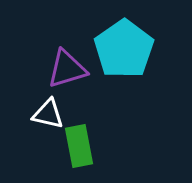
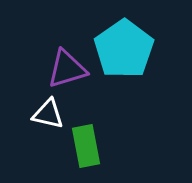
green rectangle: moved 7 px right
